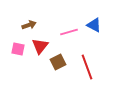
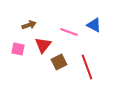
pink line: rotated 36 degrees clockwise
red triangle: moved 3 px right, 1 px up
brown square: moved 1 px right
